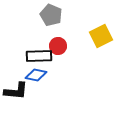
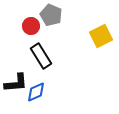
red circle: moved 27 px left, 20 px up
black rectangle: moved 2 px right; rotated 60 degrees clockwise
blue diamond: moved 17 px down; rotated 35 degrees counterclockwise
black L-shape: moved 8 px up; rotated 10 degrees counterclockwise
